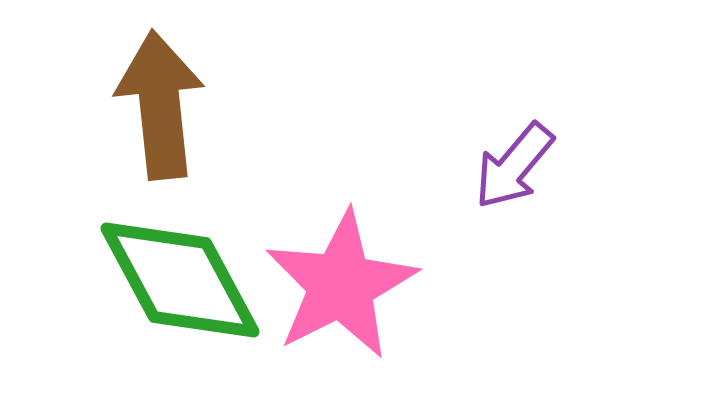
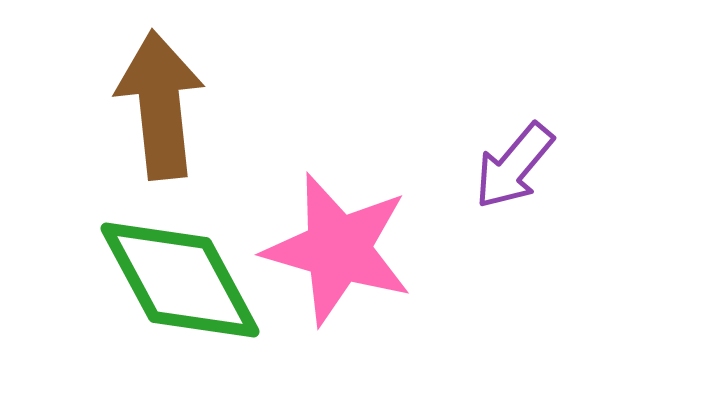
pink star: moved 3 px left, 36 px up; rotated 29 degrees counterclockwise
